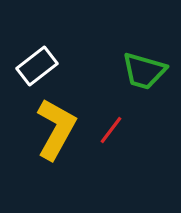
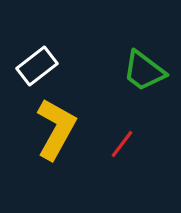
green trapezoid: rotated 21 degrees clockwise
red line: moved 11 px right, 14 px down
